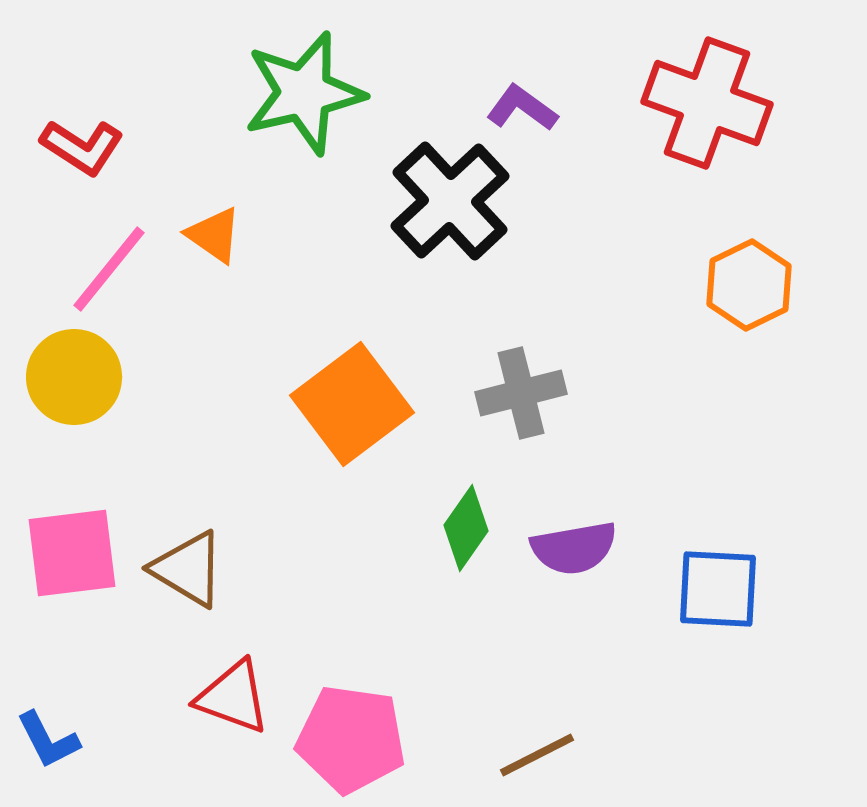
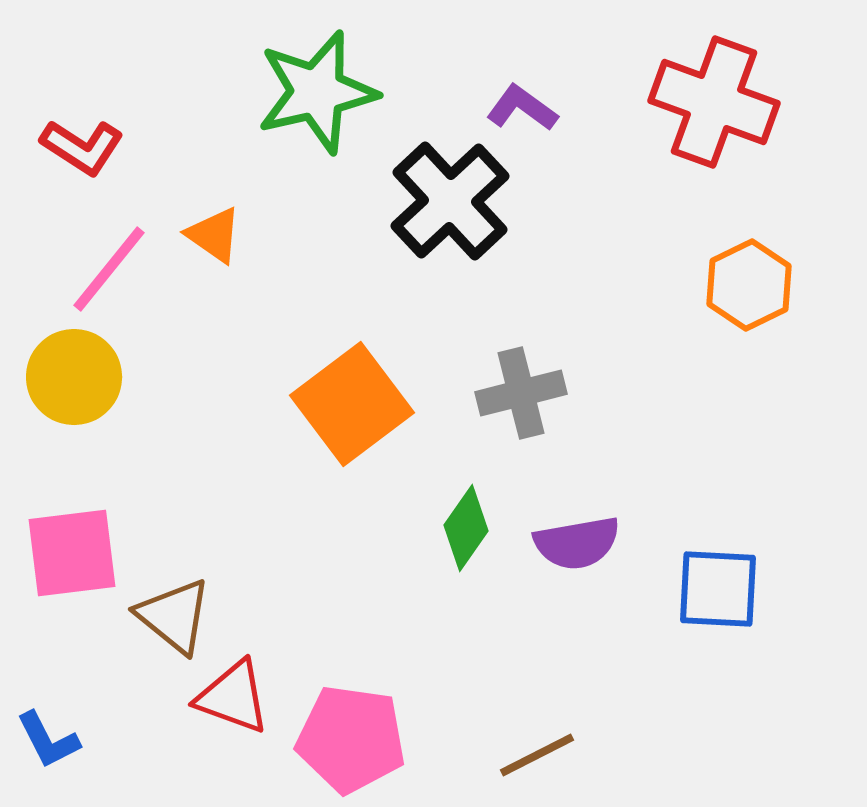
green star: moved 13 px right, 1 px up
red cross: moved 7 px right, 1 px up
purple semicircle: moved 3 px right, 5 px up
brown triangle: moved 14 px left, 47 px down; rotated 8 degrees clockwise
